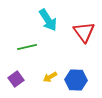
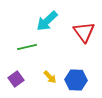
cyan arrow: moved 1 px left, 1 px down; rotated 80 degrees clockwise
yellow arrow: rotated 104 degrees counterclockwise
